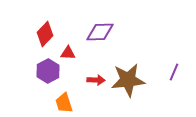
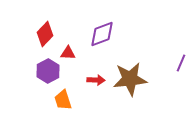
purple diamond: moved 2 px right, 2 px down; rotated 20 degrees counterclockwise
purple line: moved 7 px right, 9 px up
brown star: moved 2 px right, 1 px up
orange trapezoid: moved 1 px left, 3 px up
